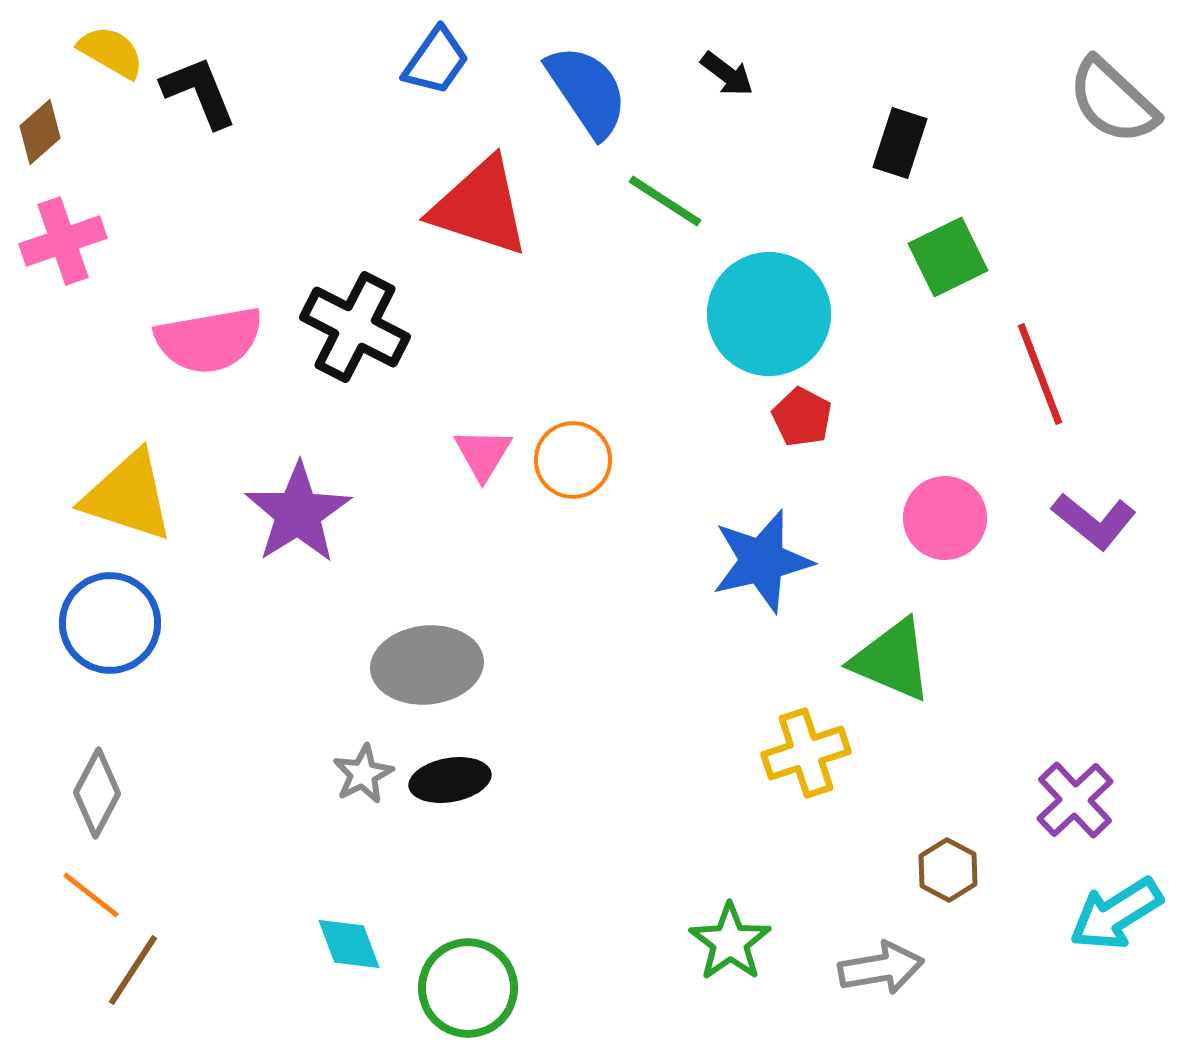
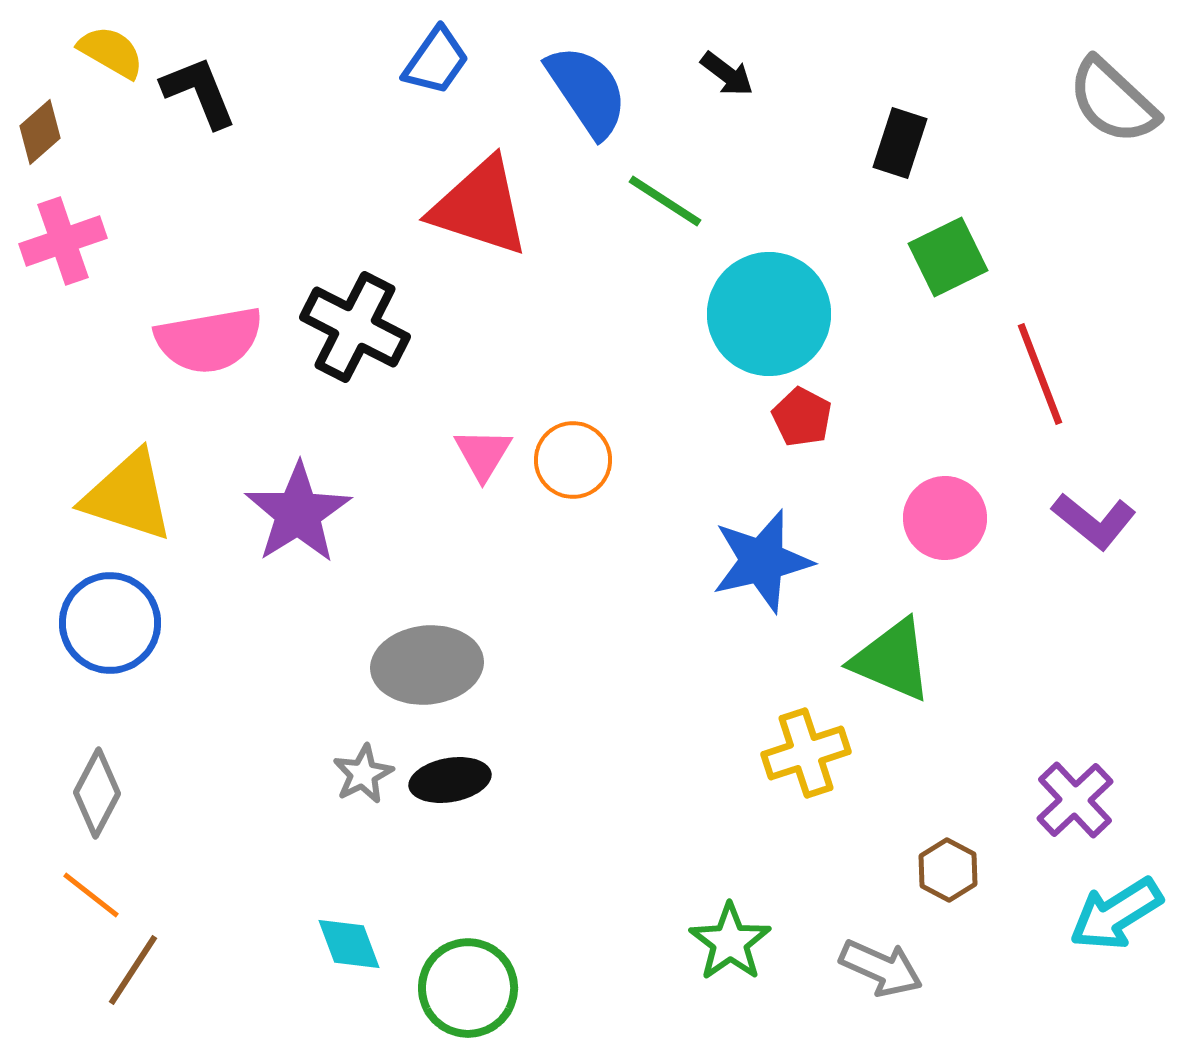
gray arrow: rotated 34 degrees clockwise
